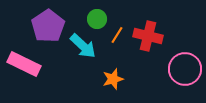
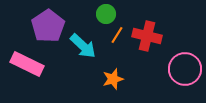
green circle: moved 9 px right, 5 px up
red cross: moved 1 px left
pink rectangle: moved 3 px right
